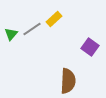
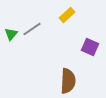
yellow rectangle: moved 13 px right, 4 px up
purple square: rotated 12 degrees counterclockwise
